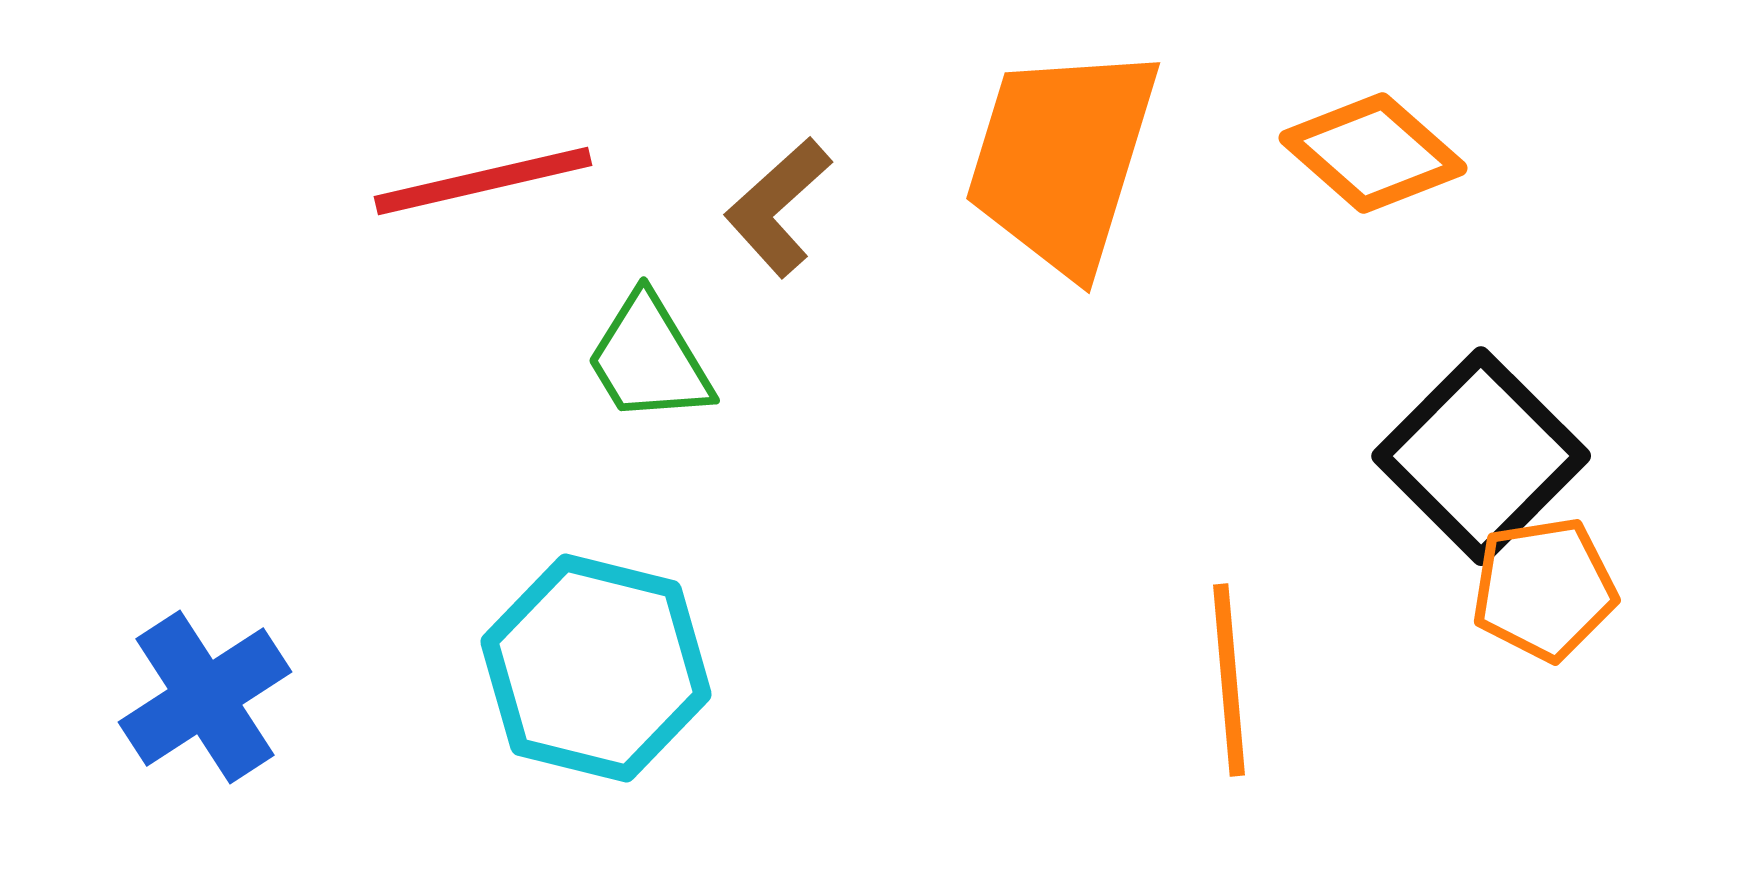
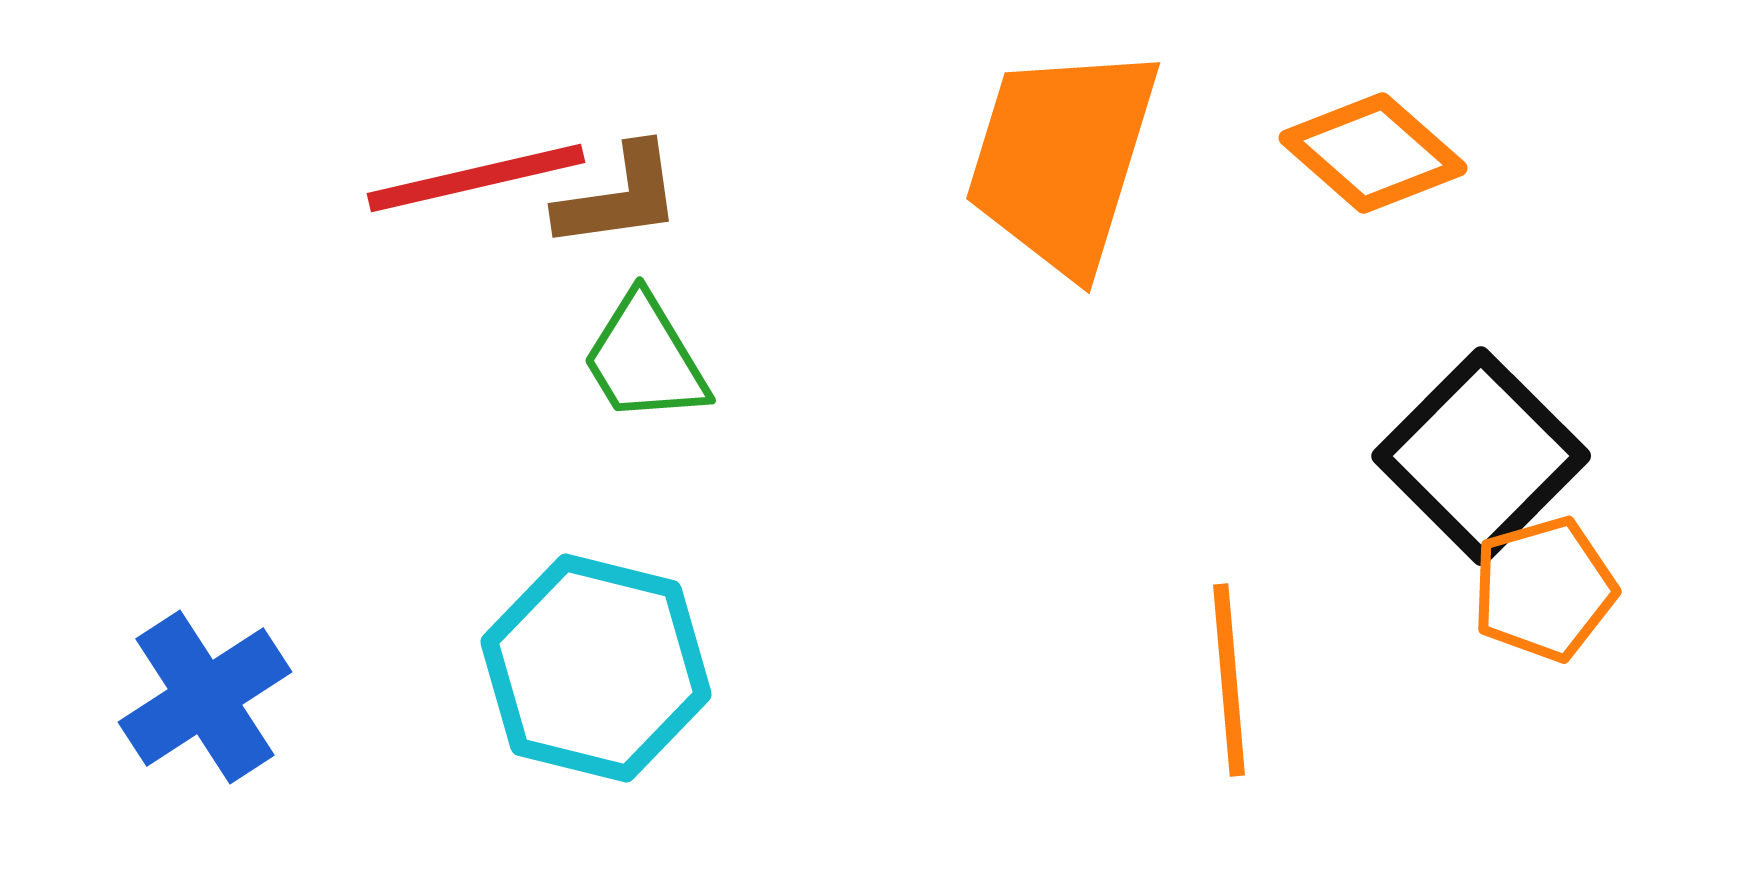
red line: moved 7 px left, 3 px up
brown L-shape: moved 159 px left, 10 px up; rotated 146 degrees counterclockwise
green trapezoid: moved 4 px left
orange pentagon: rotated 7 degrees counterclockwise
